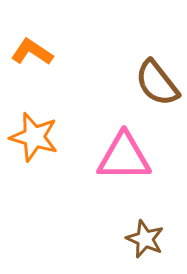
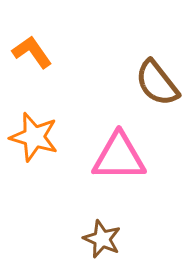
orange L-shape: rotated 21 degrees clockwise
pink triangle: moved 5 px left
brown star: moved 43 px left
